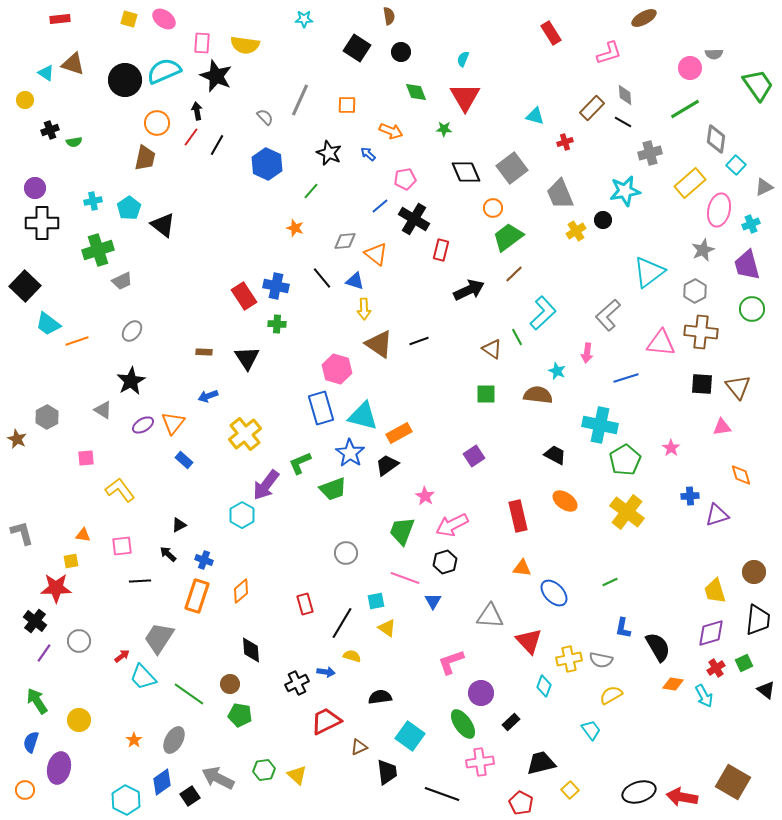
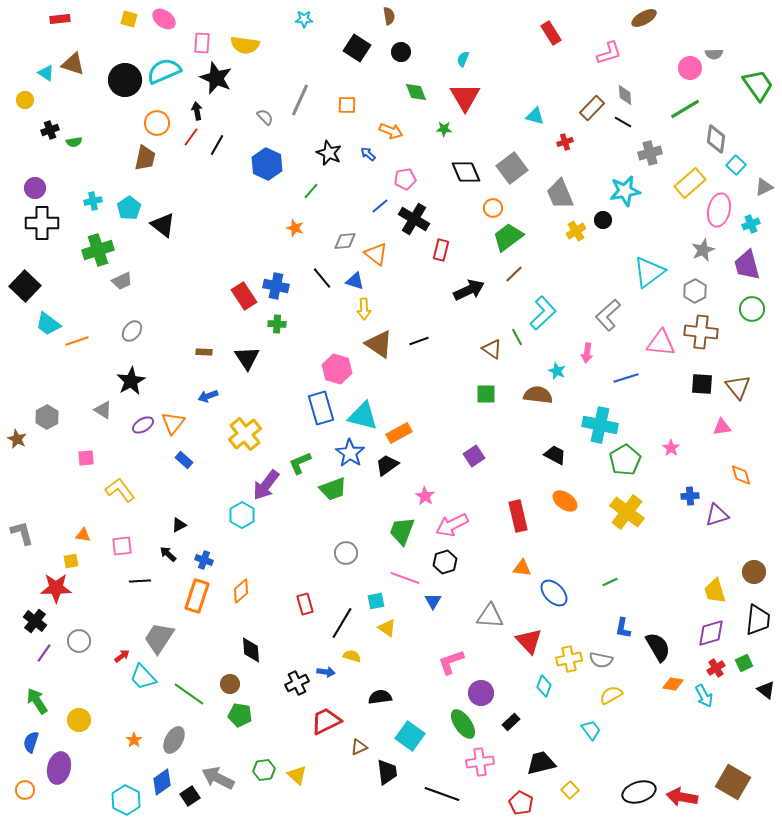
black star at (216, 76): moved 2 px down
